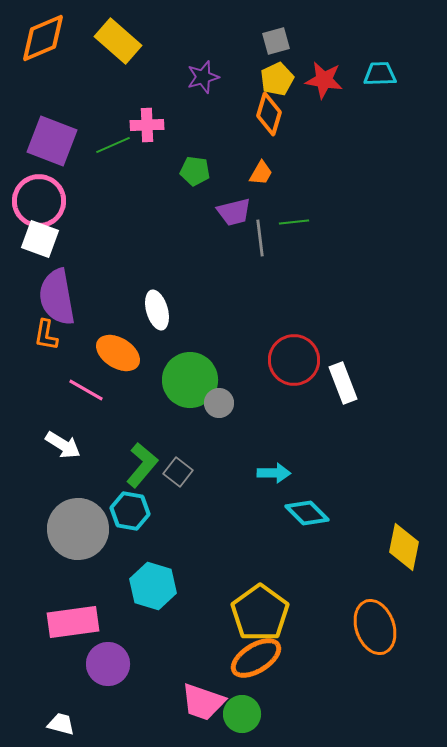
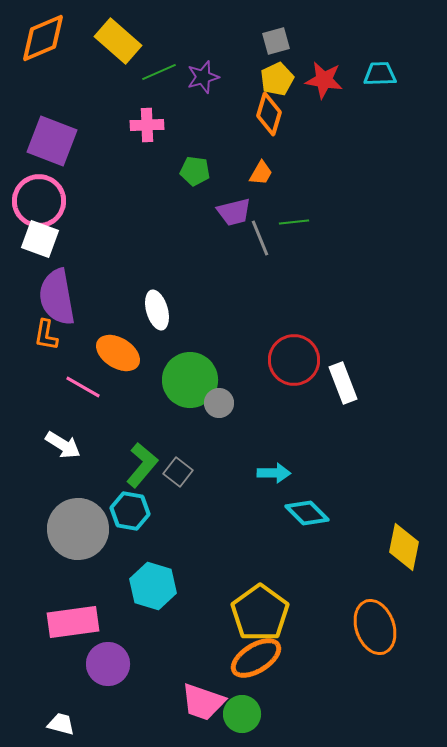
green line at (113, 145): moved 46 px right, 73 px up
gray line at (260, 238): rotated 15 degrees counterclockwise
pink line at (86, 390): moved 3 px left, 3 px up
